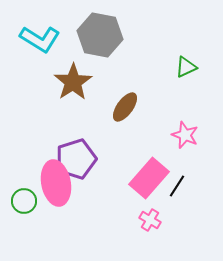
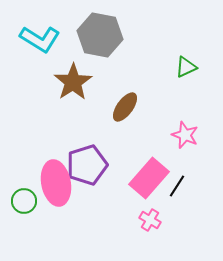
purple pentagon: moved 11 px right, 6 px down
